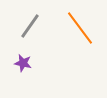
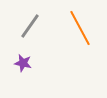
orange line: rotated 9 degrees clockwise
